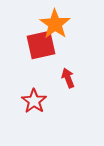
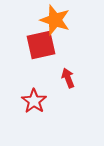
orange star: moved 4 px up; rotated 16 degrees counterclockwise
